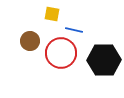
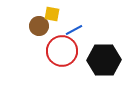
blue line: rotated 42 degrees counterclockwise
brown circle: moved 9 px right, 15 px up
red circle: moved 1 px right, 2 px up
